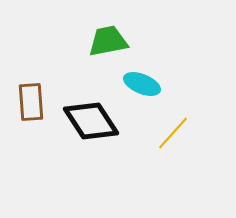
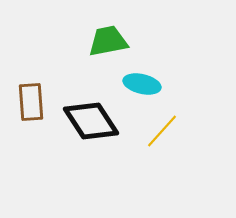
cyan ellipse: rotated 9 degrees counterclockwise
yellow line: moved 11 px left, 2 px up
